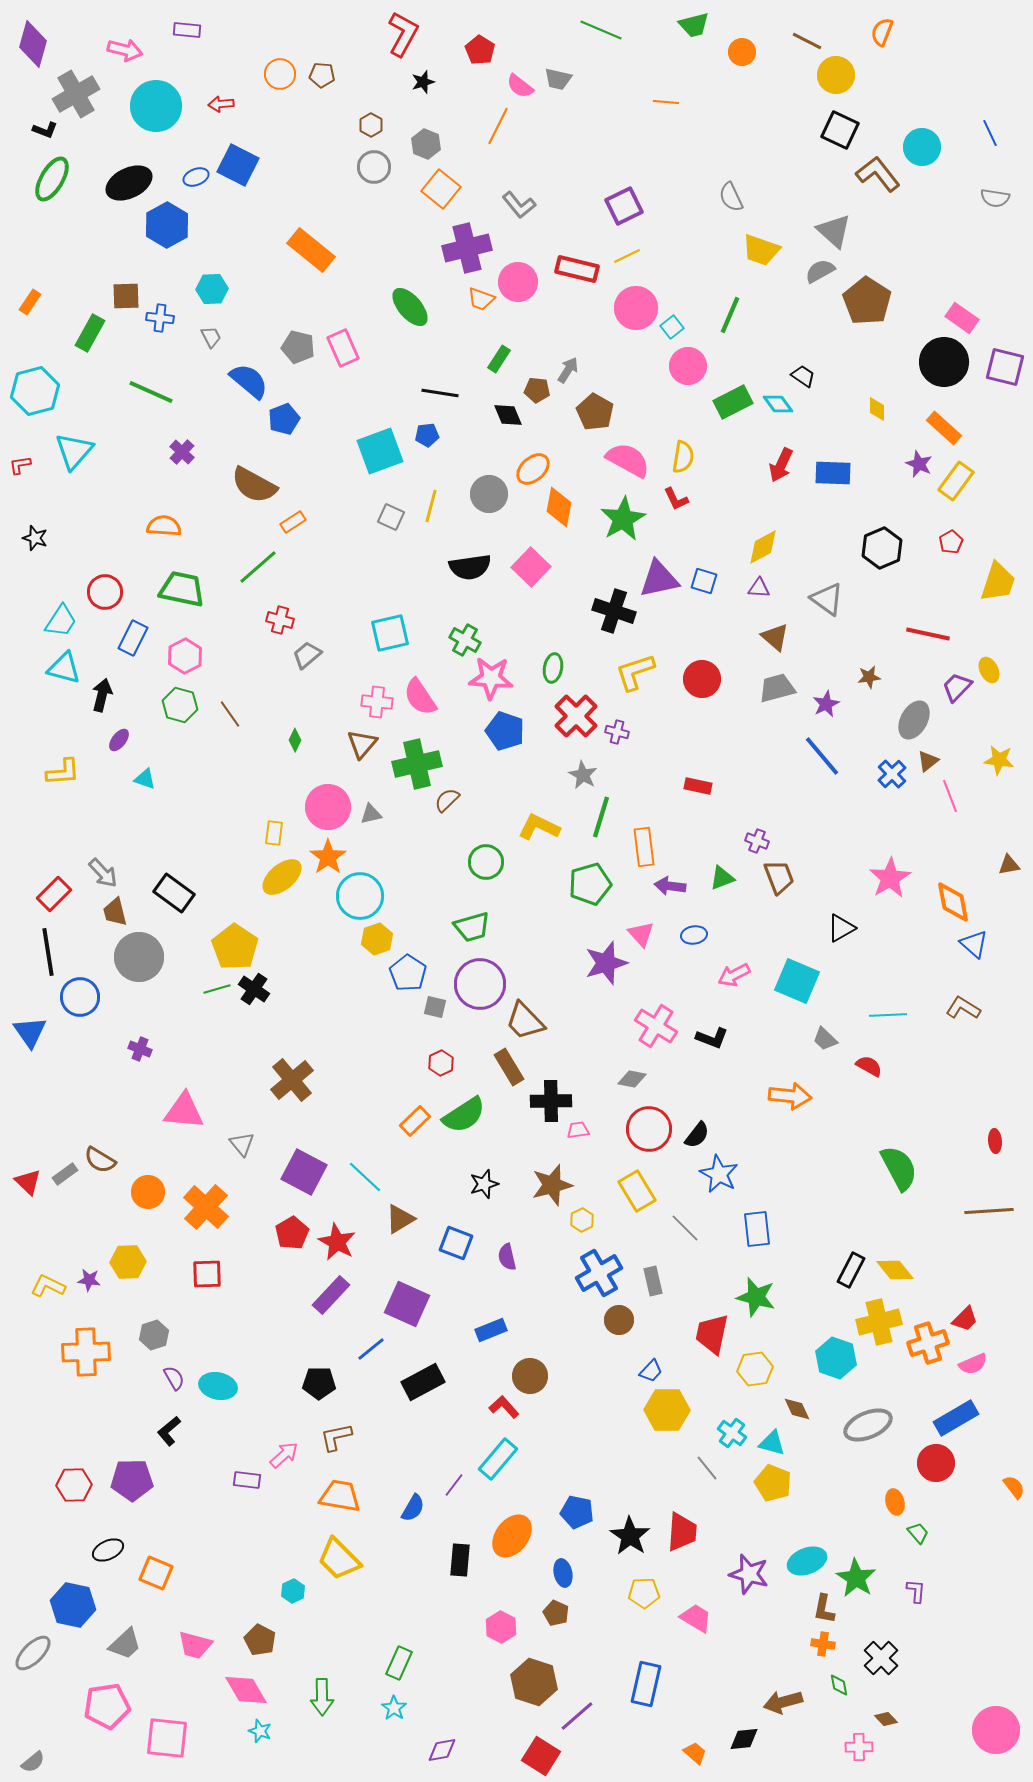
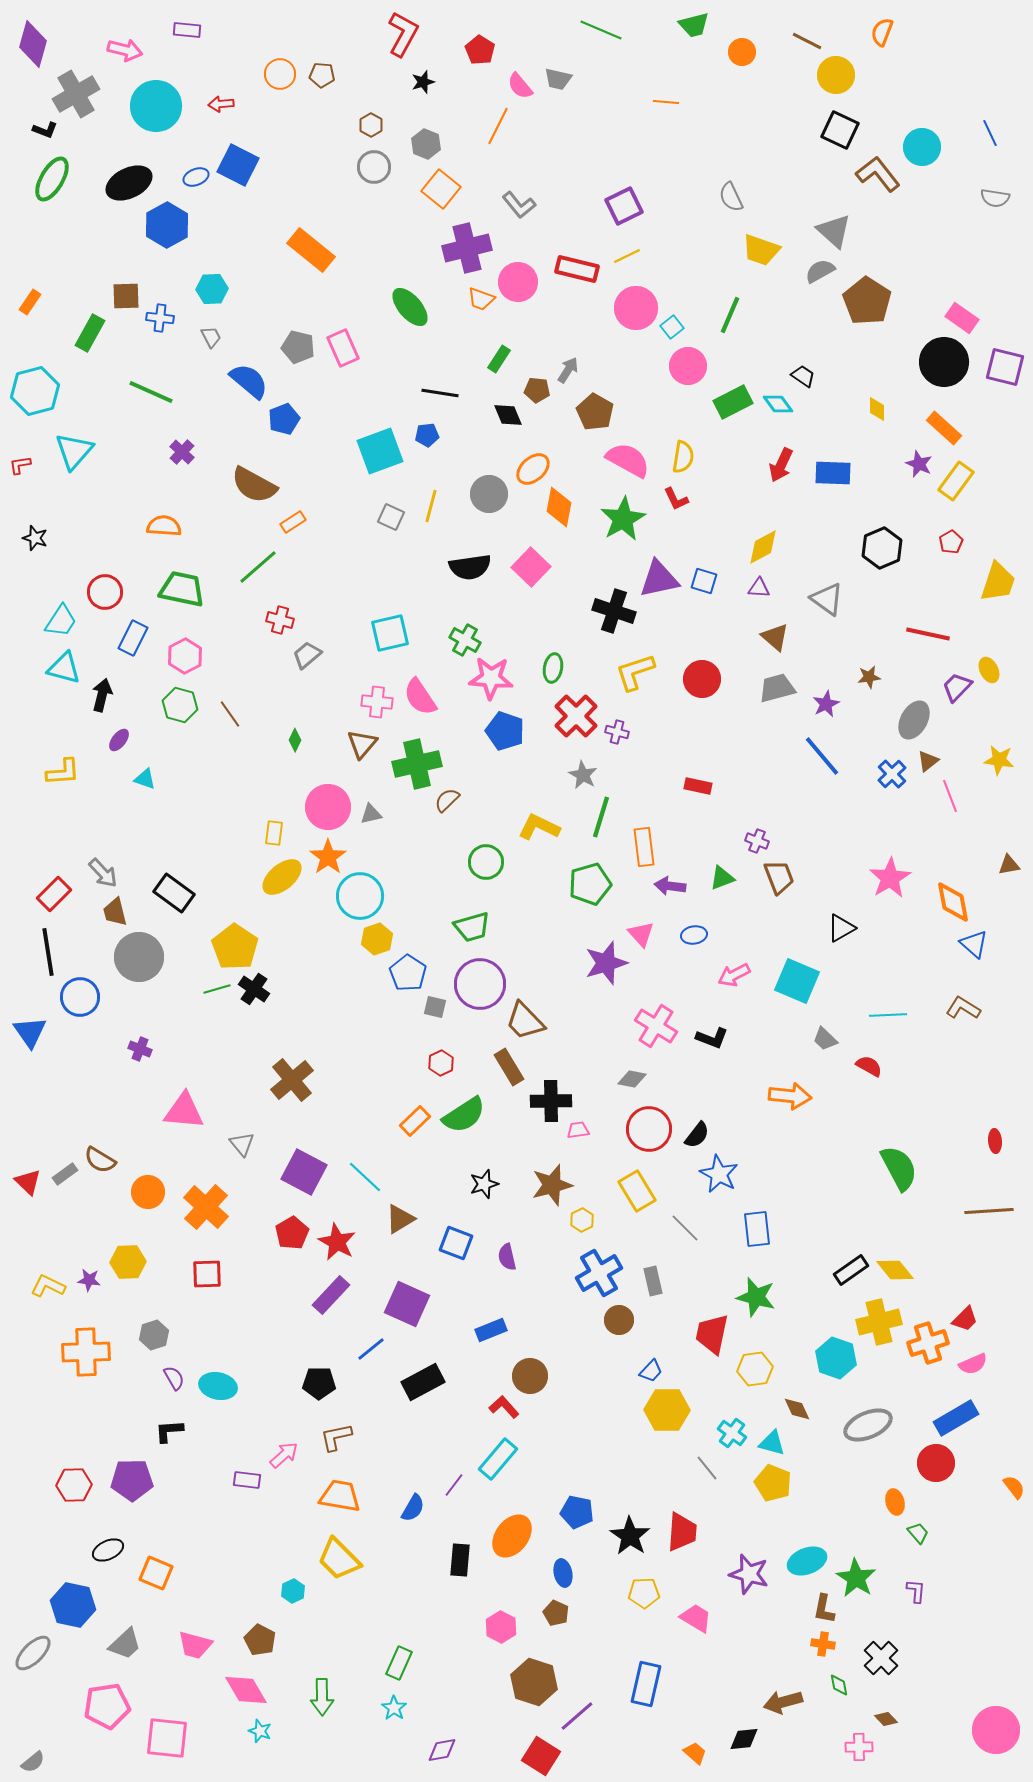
pink semicircle at (520, 86): rotated 12 degrees clockwise
black rectangle at (851, 1270): rotated 28 degrees clockwise
black L-shape at (169, 1431): rotated 36 degrees clockwise
